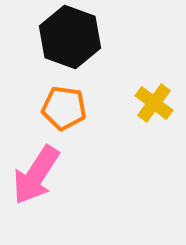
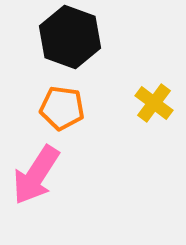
orange pentagon: moved 2 px left
